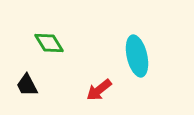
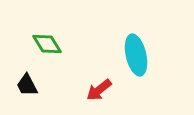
green diamond: moved 2 px left, 1 px down
cyan ellipse: moved 1 px left, 1 px up
